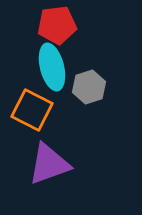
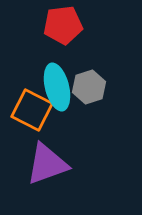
red pentagon: moved 6 px right
cyan ellipse: moved 5 px right, 20 px down
purple triangle: moved 2 px left
